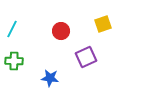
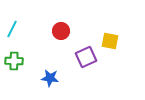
yellow square: moved 7 px right, 17 px down; rotated 30 degrees clockwise
